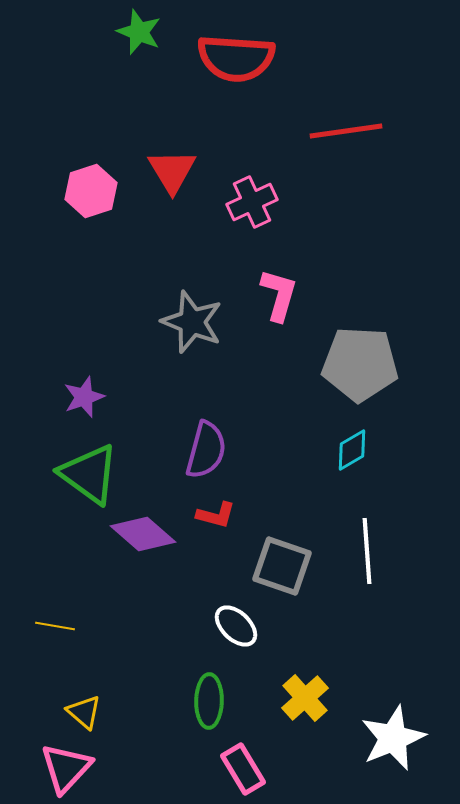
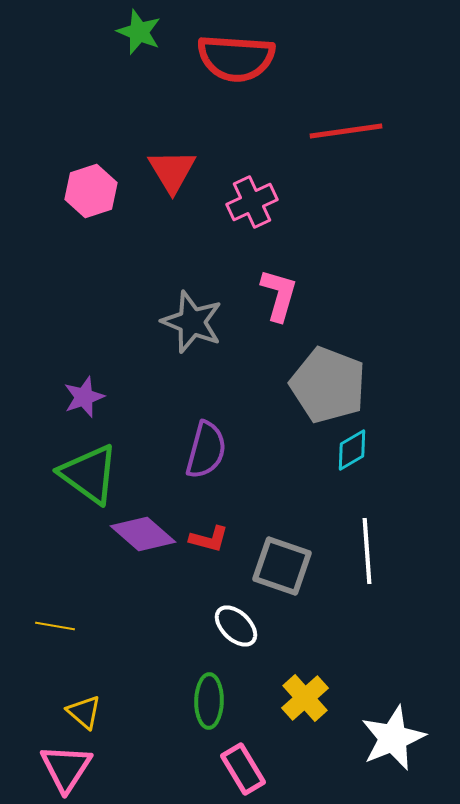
gray pentagon: moved 32 px left, 21 px down; rotated 18 degrees clockwise
red L-shape: moved 7 px left, 24 px down
pink triangle: rotated 10 degrees counterclockwise
